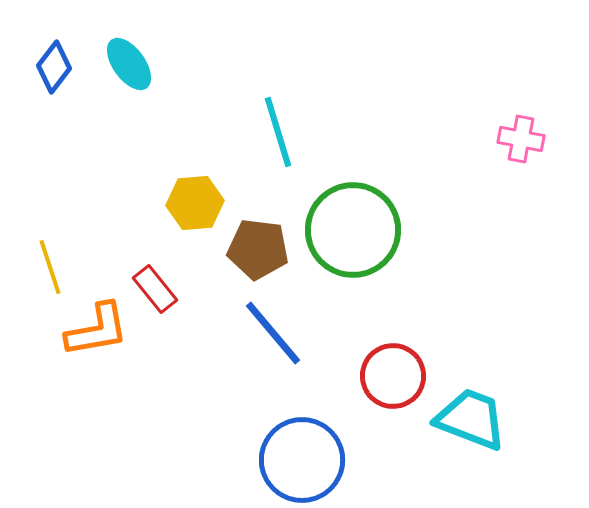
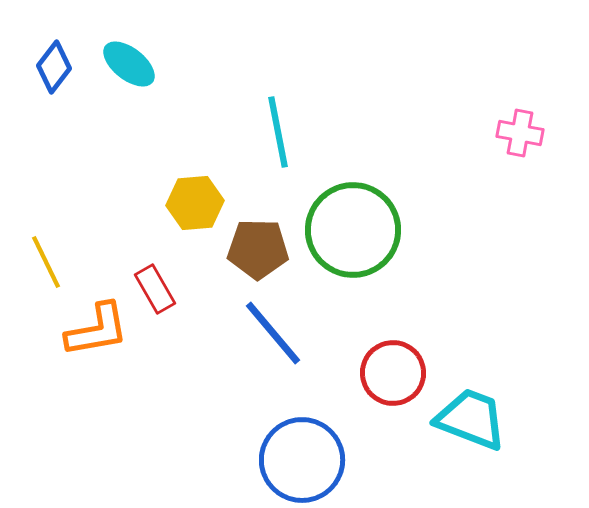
cyan ellipse: rotated 16 degrees counterclockwise
cyan line: rotated 6 degrees clockwise
pink cross: moved 1 px left, 6 px up
brown pentagon: rotated 6 degrees counterclockwise
yellow line: moved 4 px left, 5 px up; rotated 8 degrees counterclockwise
red rectangle: rotated 9 degrees clockwise
red circle: moved 3 px up
